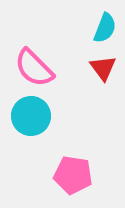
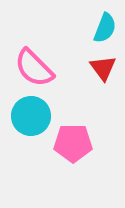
pink pentagon: moved 32 px up; rotated 9 degrees counterclockwise
